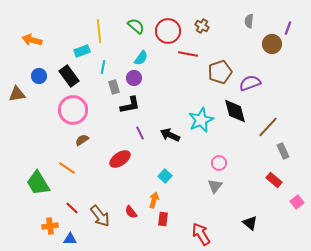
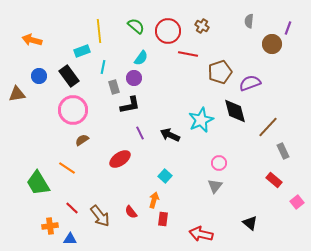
red arrow at (201, 234): rotated 45 degrees counterclockwise
